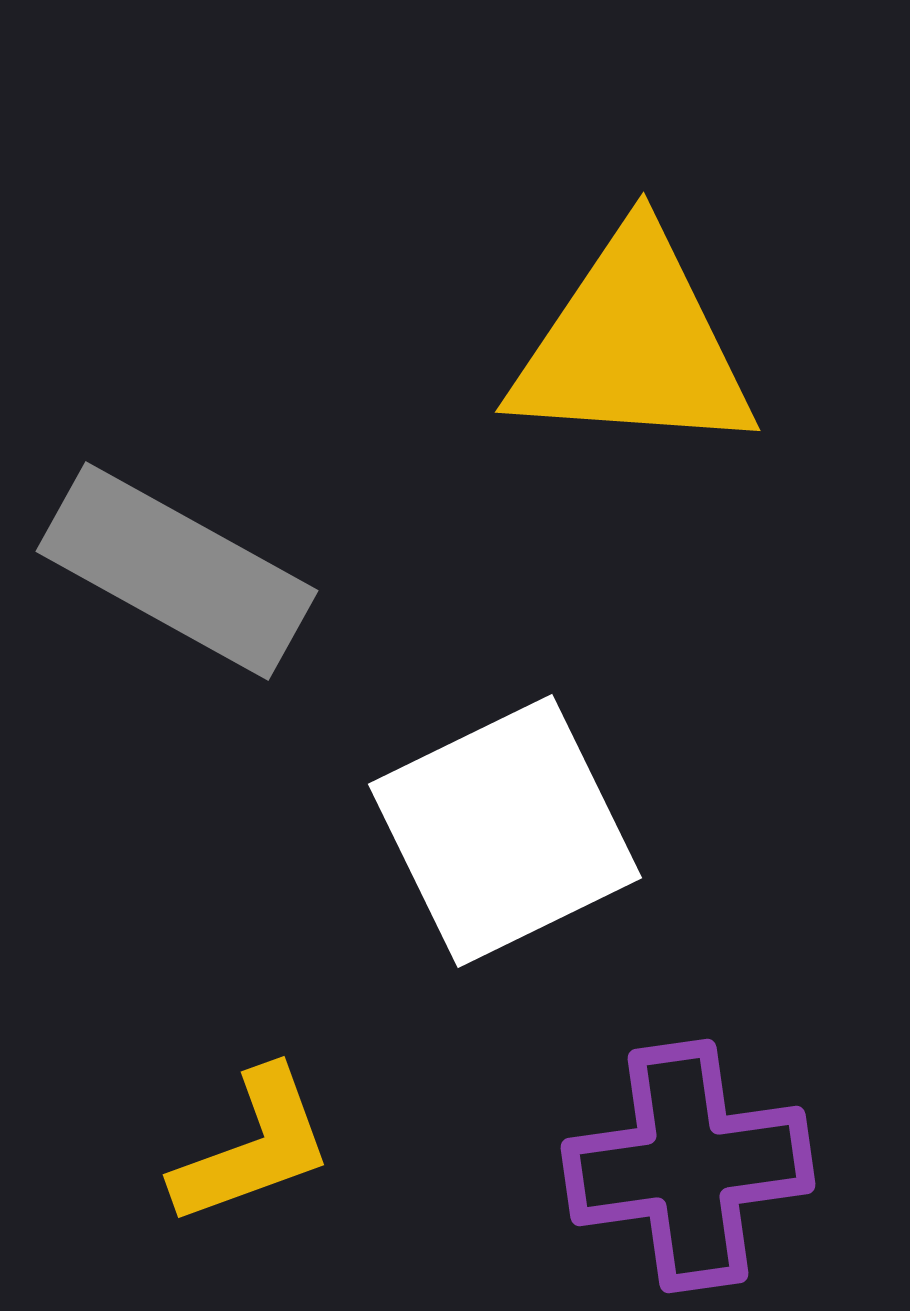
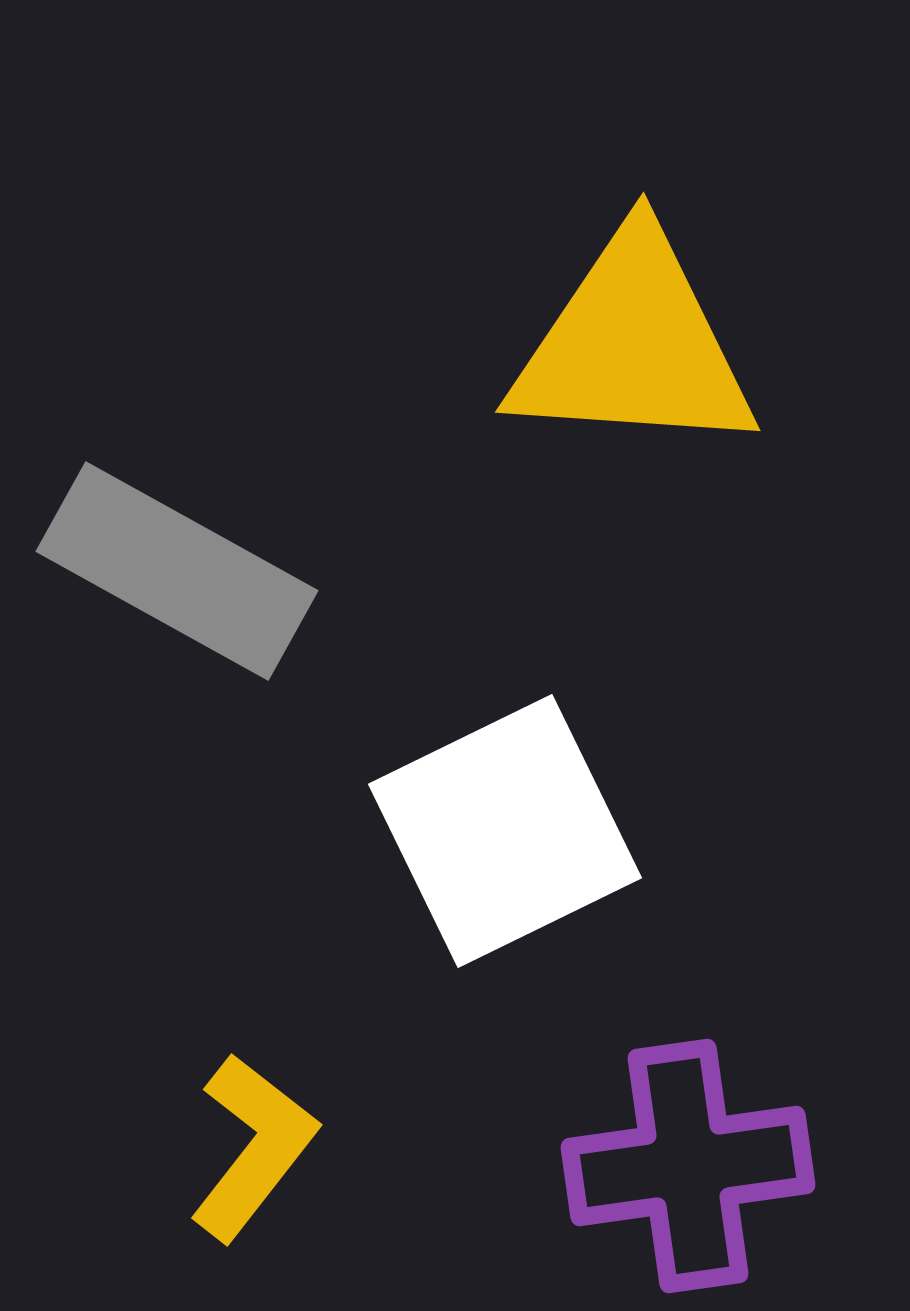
yellow L-shape: rotated 32 degrees counterclockwise
